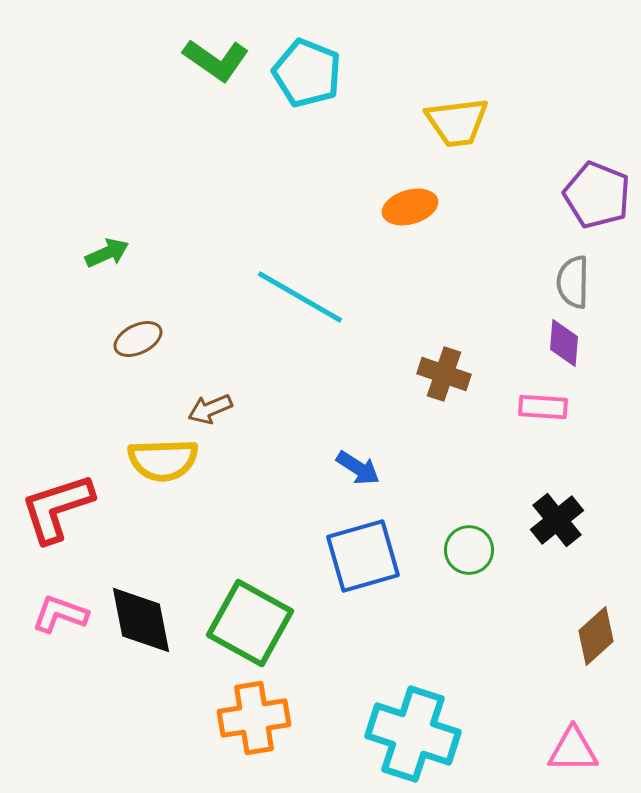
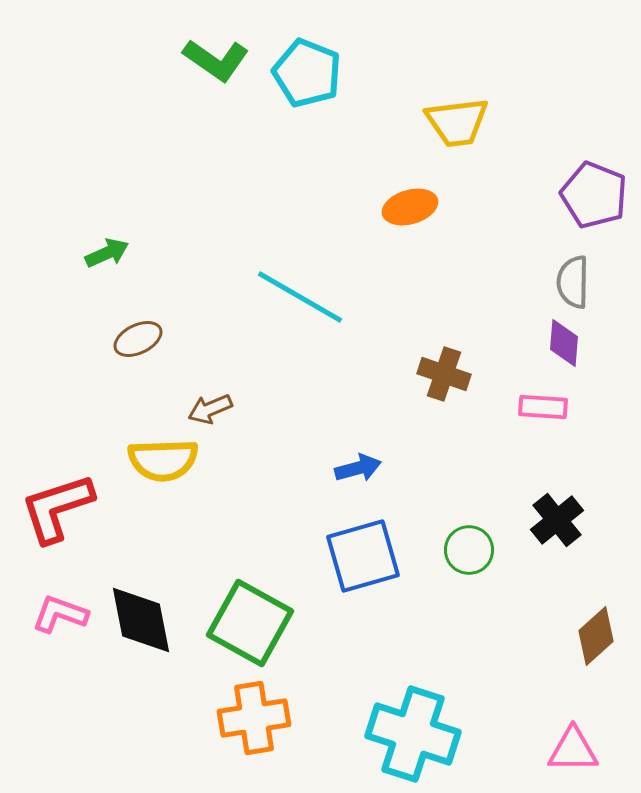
purple pentagon: moved 3 px left
blue arrow: rotated 48 degrees counterclockwise
